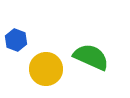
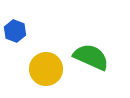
blue hexagon: moved 1 px left, 9 px up
